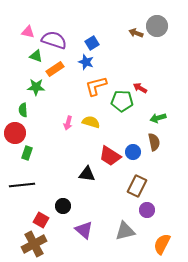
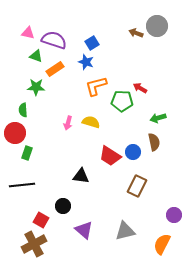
pink triangle: moved 1 px down
black triangle: moved 6 px left, 2 px down
purple circle: moved 27 px right, 5 px down
